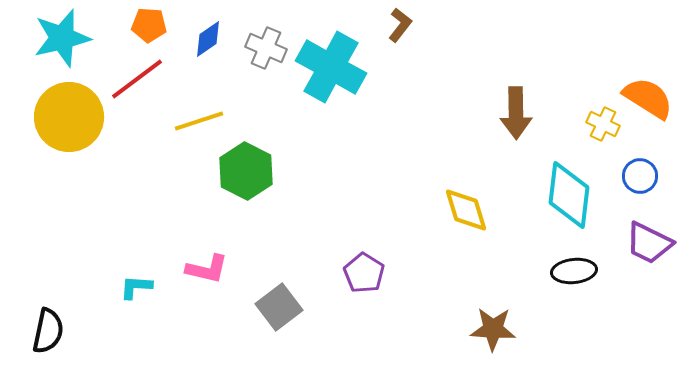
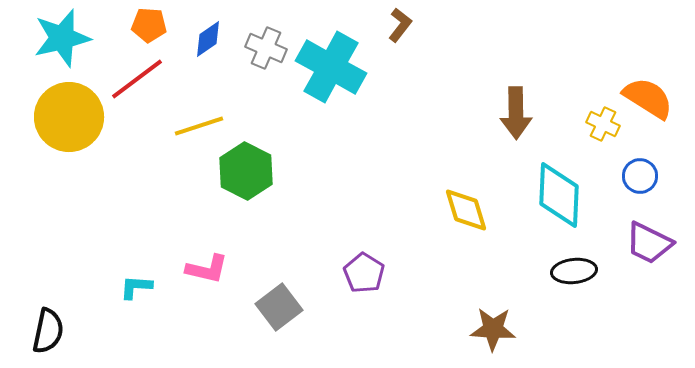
yellow line: moved 5 px down
cyan diamond: moved 10 px left; rotated 4 degrees counterclockwise
